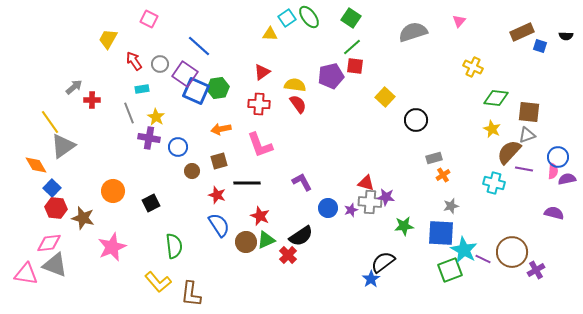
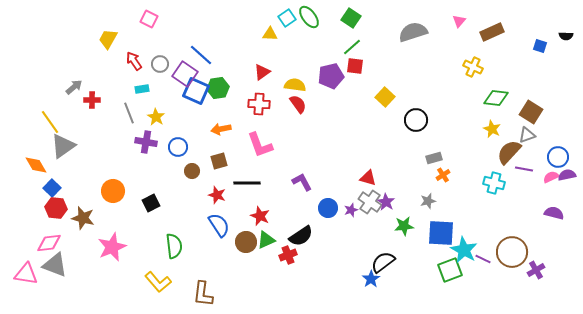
brown rectangle at (522, 32): moved 30 px left
blue line at (199, 46): moved 2 px right, 9 px down
brown square at (529, 112): moved 2 px right; rotated 25 degrees clockwise
purple cross at (149, 138): moved 3 px left, 4 px down
pink semicircle at (553, 171): moved 2 px left, 6 px down; rotated 119 degrees counterclockwise
purple semicircle at (567, 179): moved 4 px up
red triangle at (366, 183): moved 2 px right, 5 px up
purple star at (386, 197): moved 5 px down; rotated 24 degrees clockwise
gray cross at (370, 202): rotated 30 degrees clockwise
gray star at (451, 206): moved 23 px left, 5 px up
red cross at (288, 255): rotated 24 degrees clockwise
brown L-shape at (191, 294): moved 12 px right
